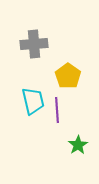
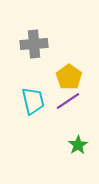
yellow pentagon: moved 1 px right, 1 px down
purple line: moved 11 px right, 9 px up; rotated 60 degrees clockwise
